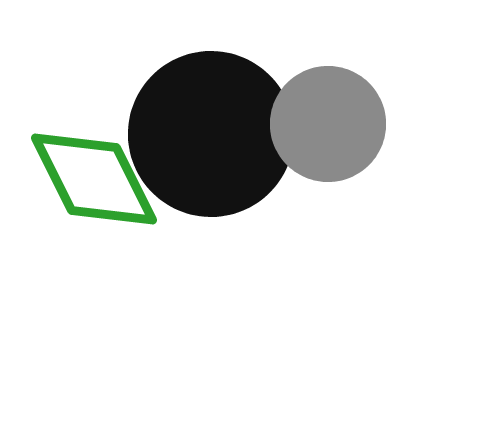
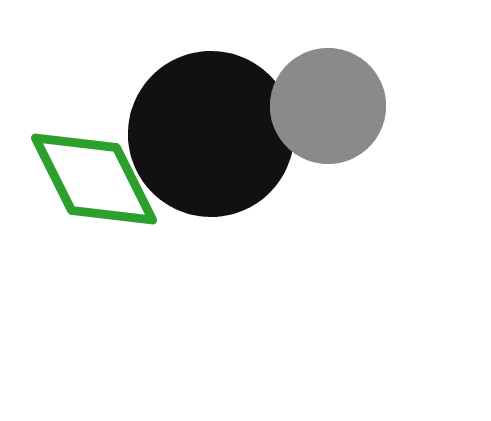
gray circle: moved 18 px up
